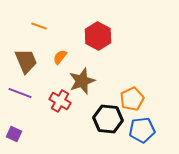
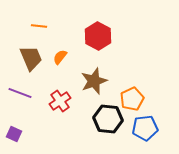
orange line: rotated 14 degrees counterclockwise
brown trapezoid: moved 5 px right, 3 px up
brown star: moved 12 px right
red cross: rotated 25 degrees clockwise
blue pentagon: moved 3 px right, 2 px up
